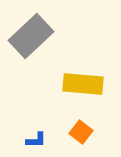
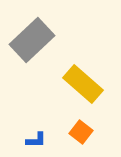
gray rectangle: moved 1 px right, 4 px down
yellow rectangle: rotated 36 degrees clockwise
